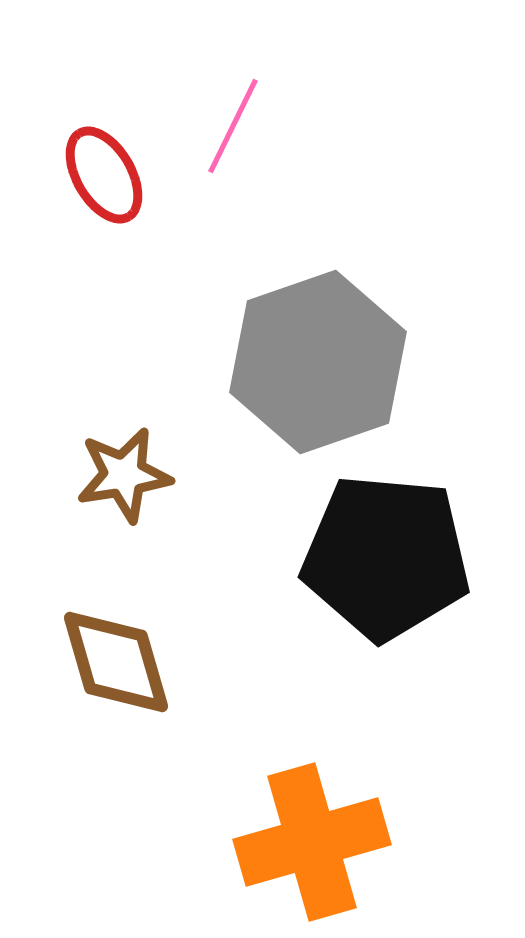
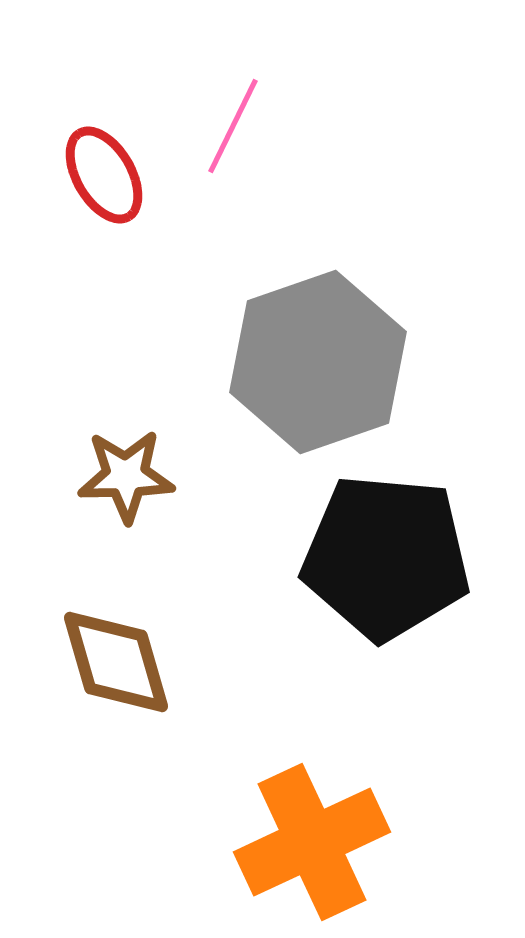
brown star: moved 2 px right, 1 px down; rotated 8 degrees clockwise
orange cross: rotated 9 degrees counterclockwise
